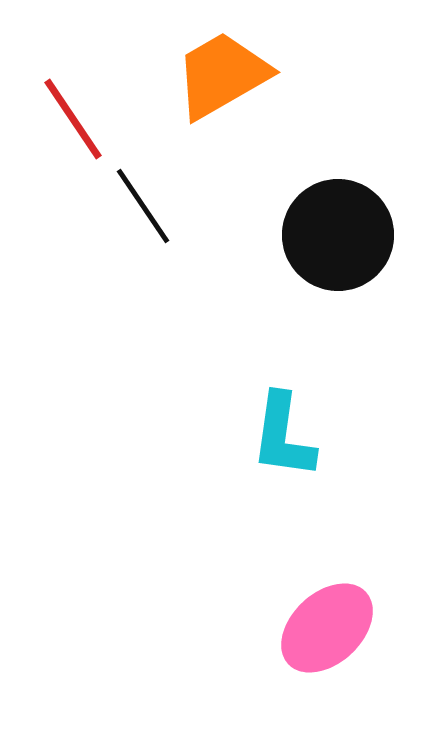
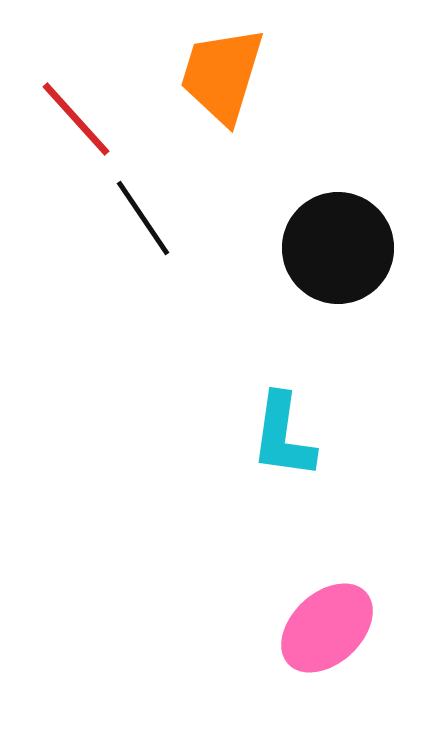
orange trapezoid: rotated 43 degrees counterclockwise
red line: moved 3 px right; rotated 8 degrees counterclockwise
black line: moved 12 px down
black circle: moved 13 px down
